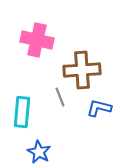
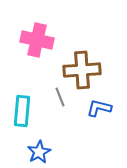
cyan rectangle: moved 1 px up
blue star: rotated 15 degrees clockwise
